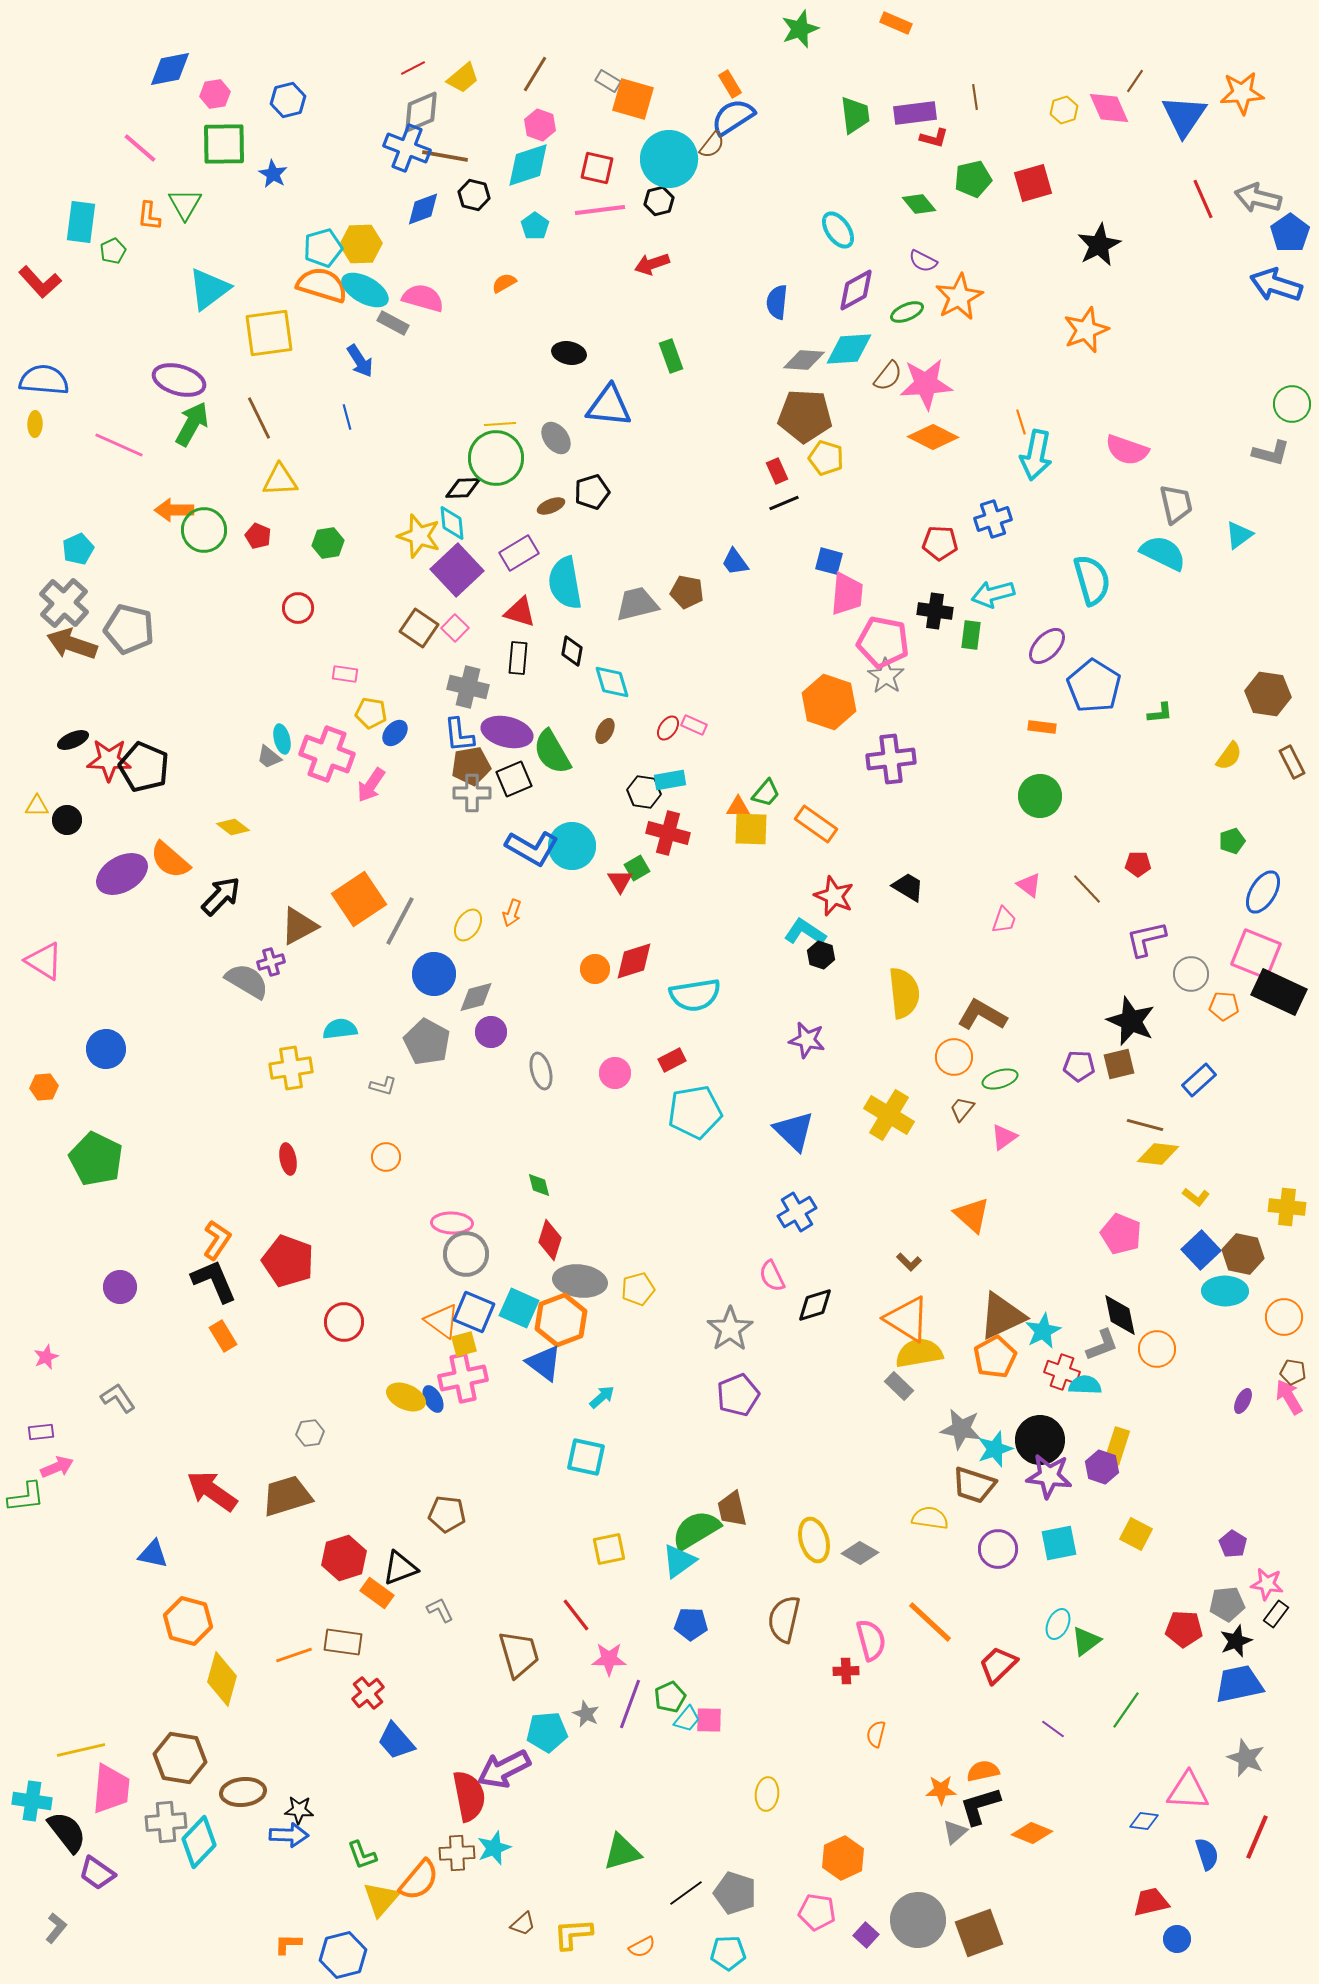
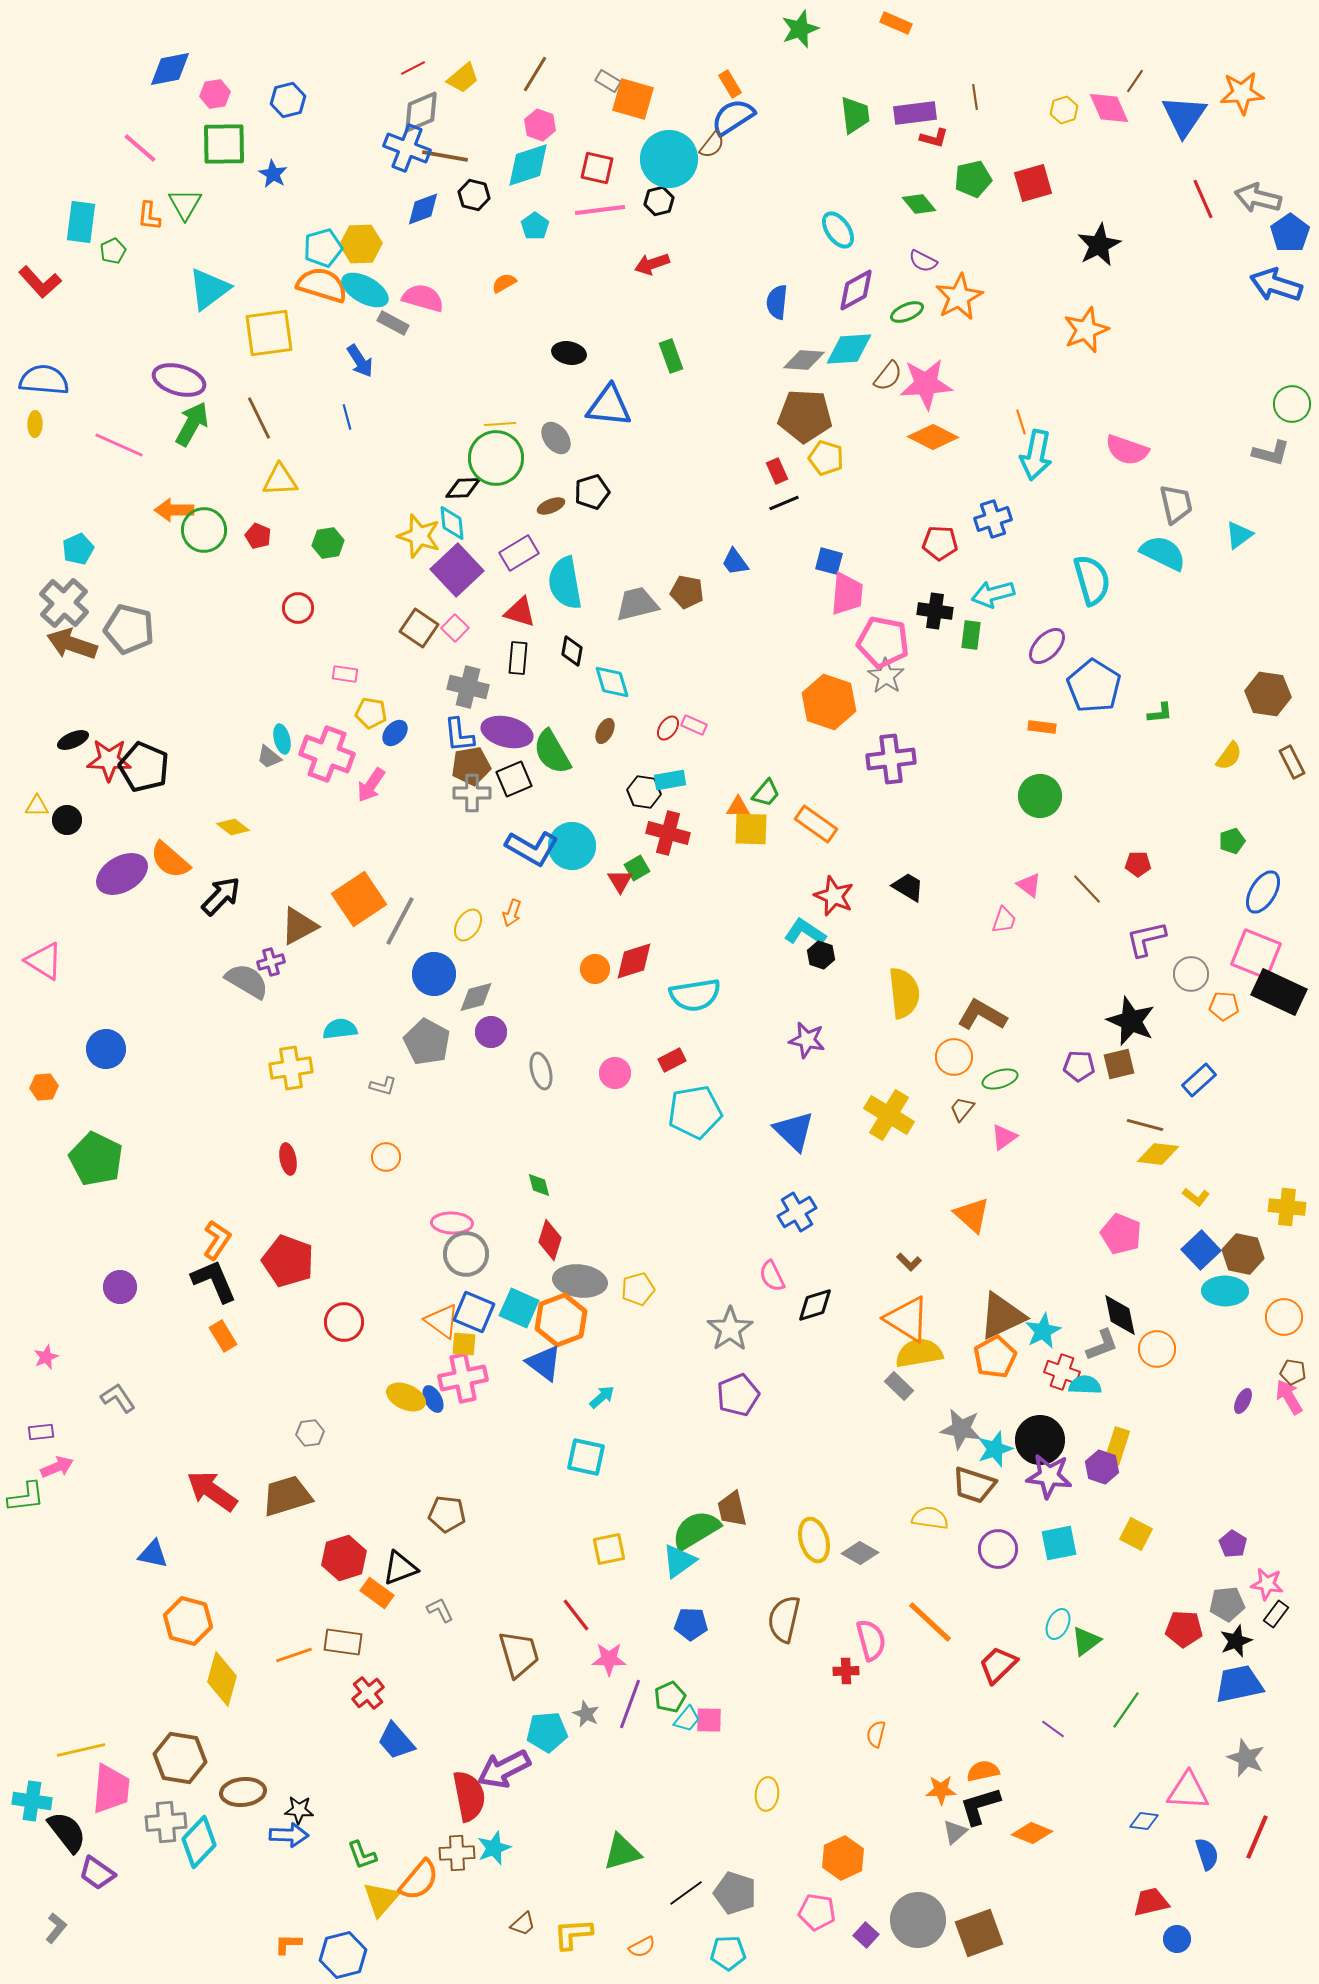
yellow square at (464, 1344): rotated 20 degrees clockwise
